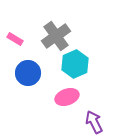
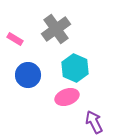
gray cross: moved 7 px up
cyan hexagon: moved 4 px down; rotated 12 degrees counterclockwise
blue circle: moved 2 px down
